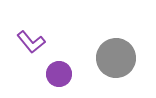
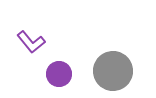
gray circle: moved 3 px left, 13 px down
